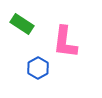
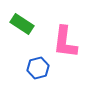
blue hexagon: rotated 15 degrees clockwise
